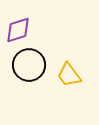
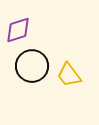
black circle: moved 3 px right, 1 px down
